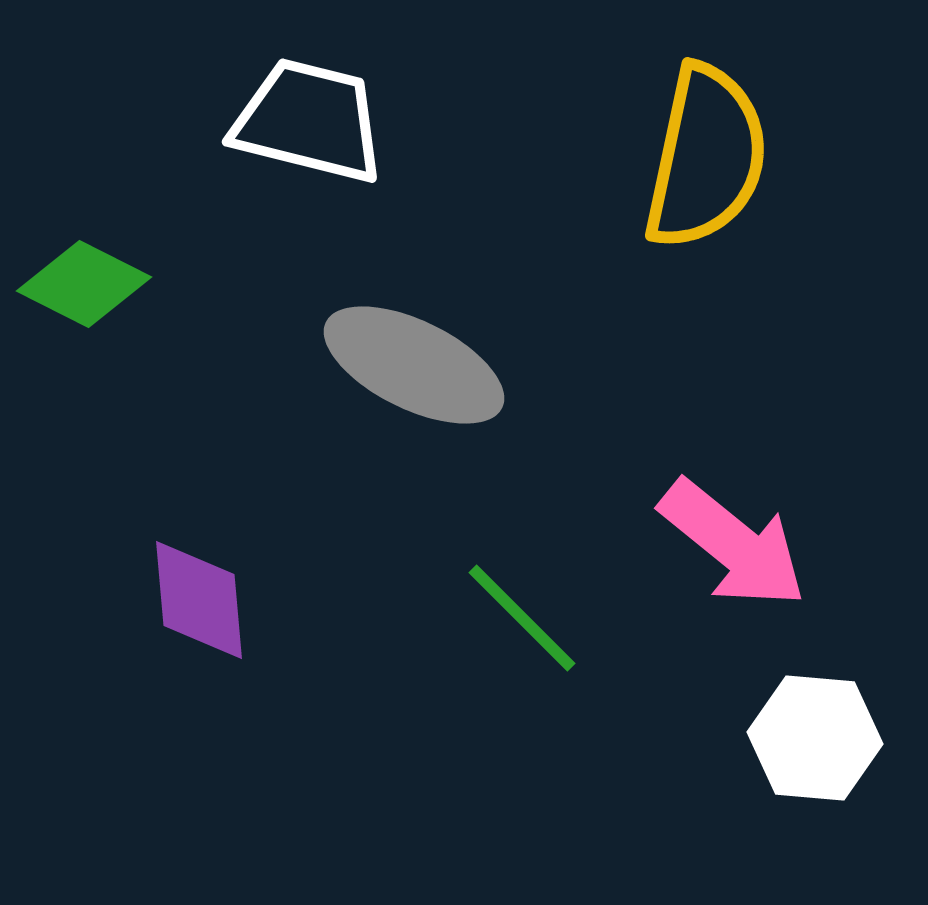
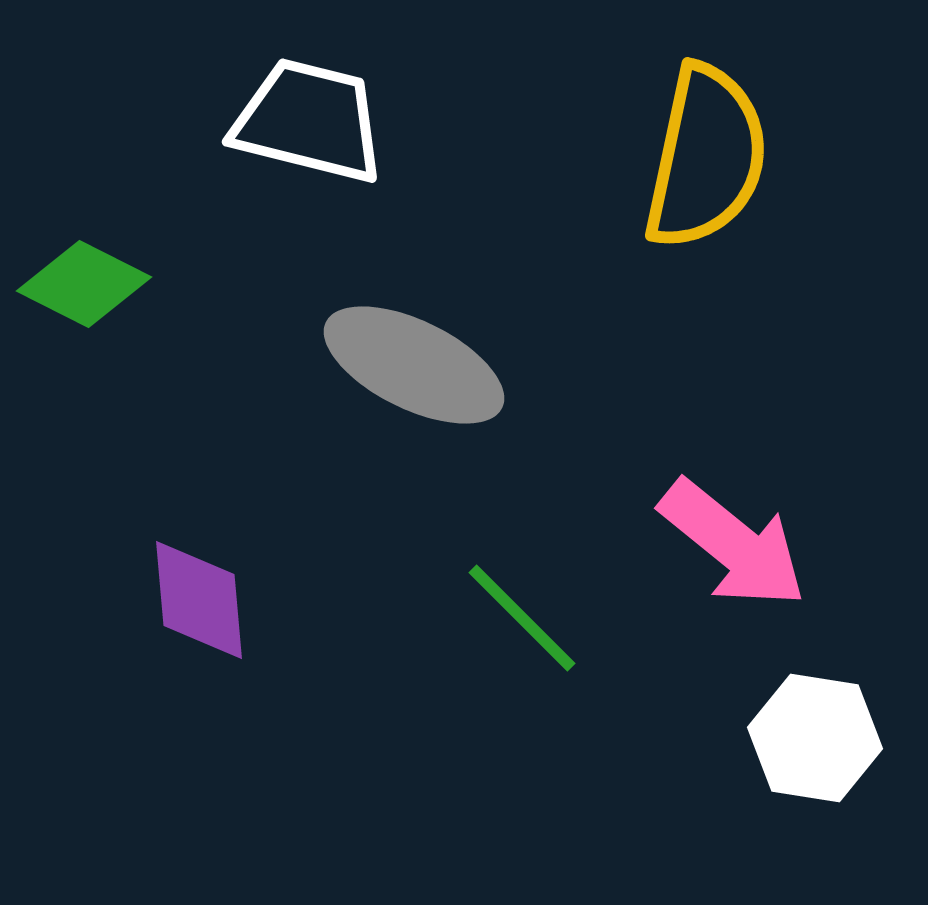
white hexagon: rotated 4 degrees clockwise
